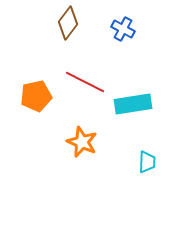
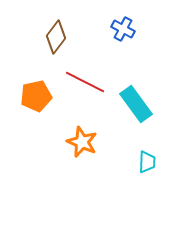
brown diamond: moved 12 px left, 14 px down
cyan rectangle: moved 3 px right; rotated 63 degrees clockwise
